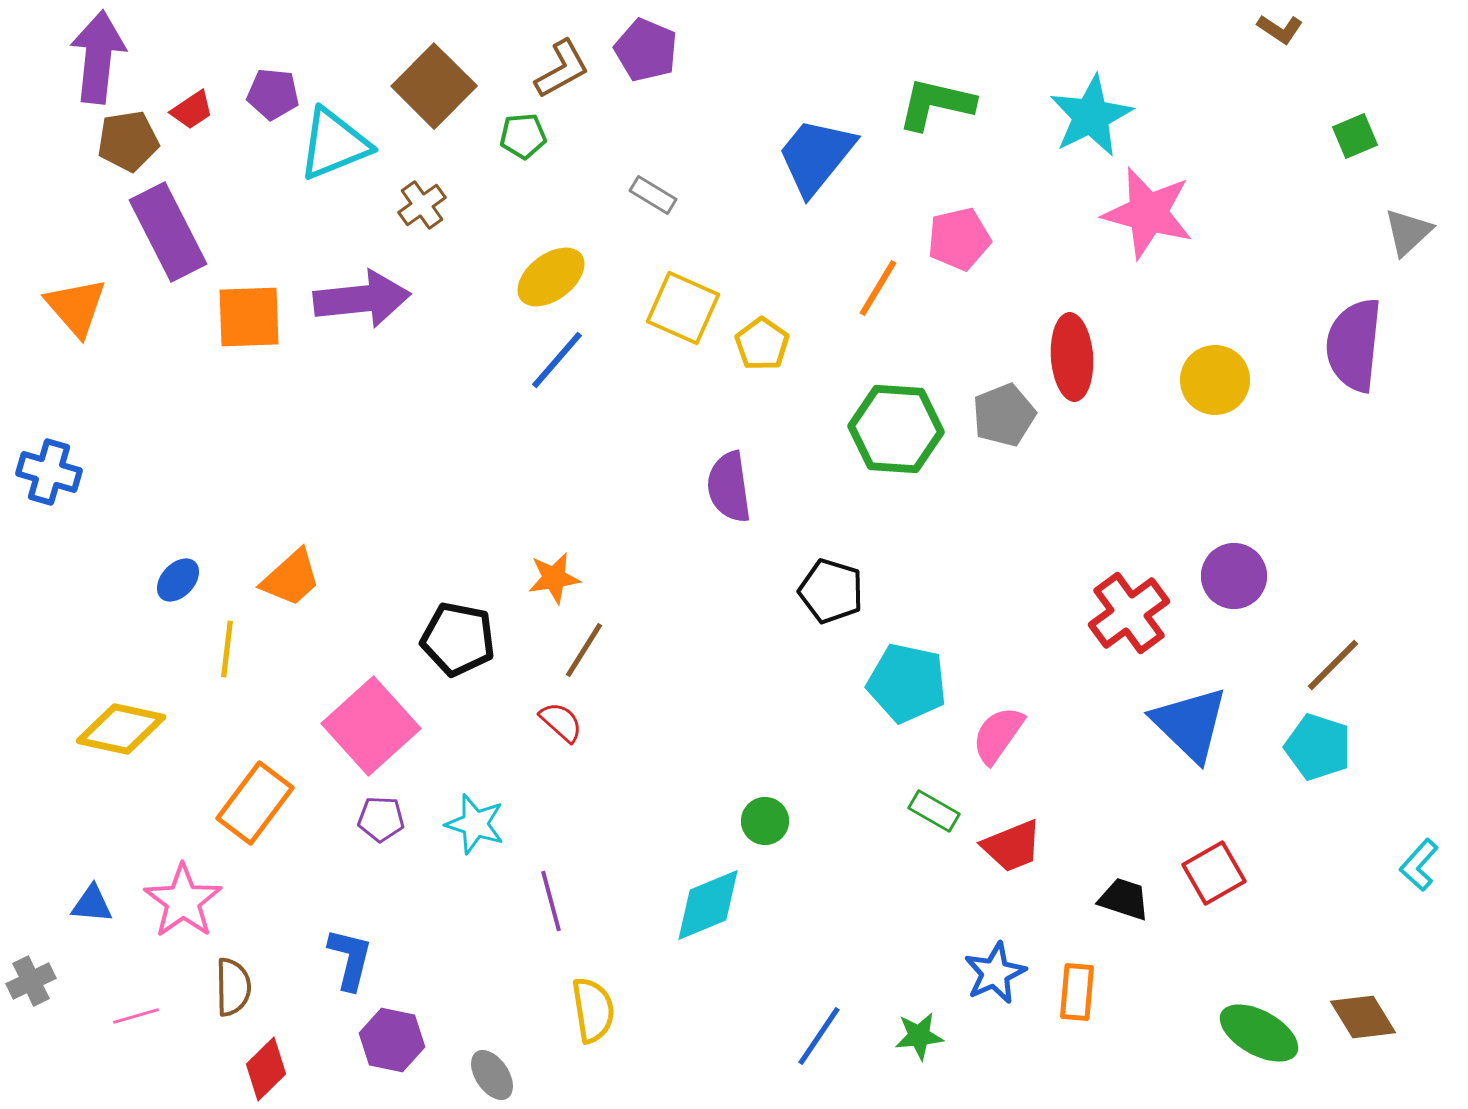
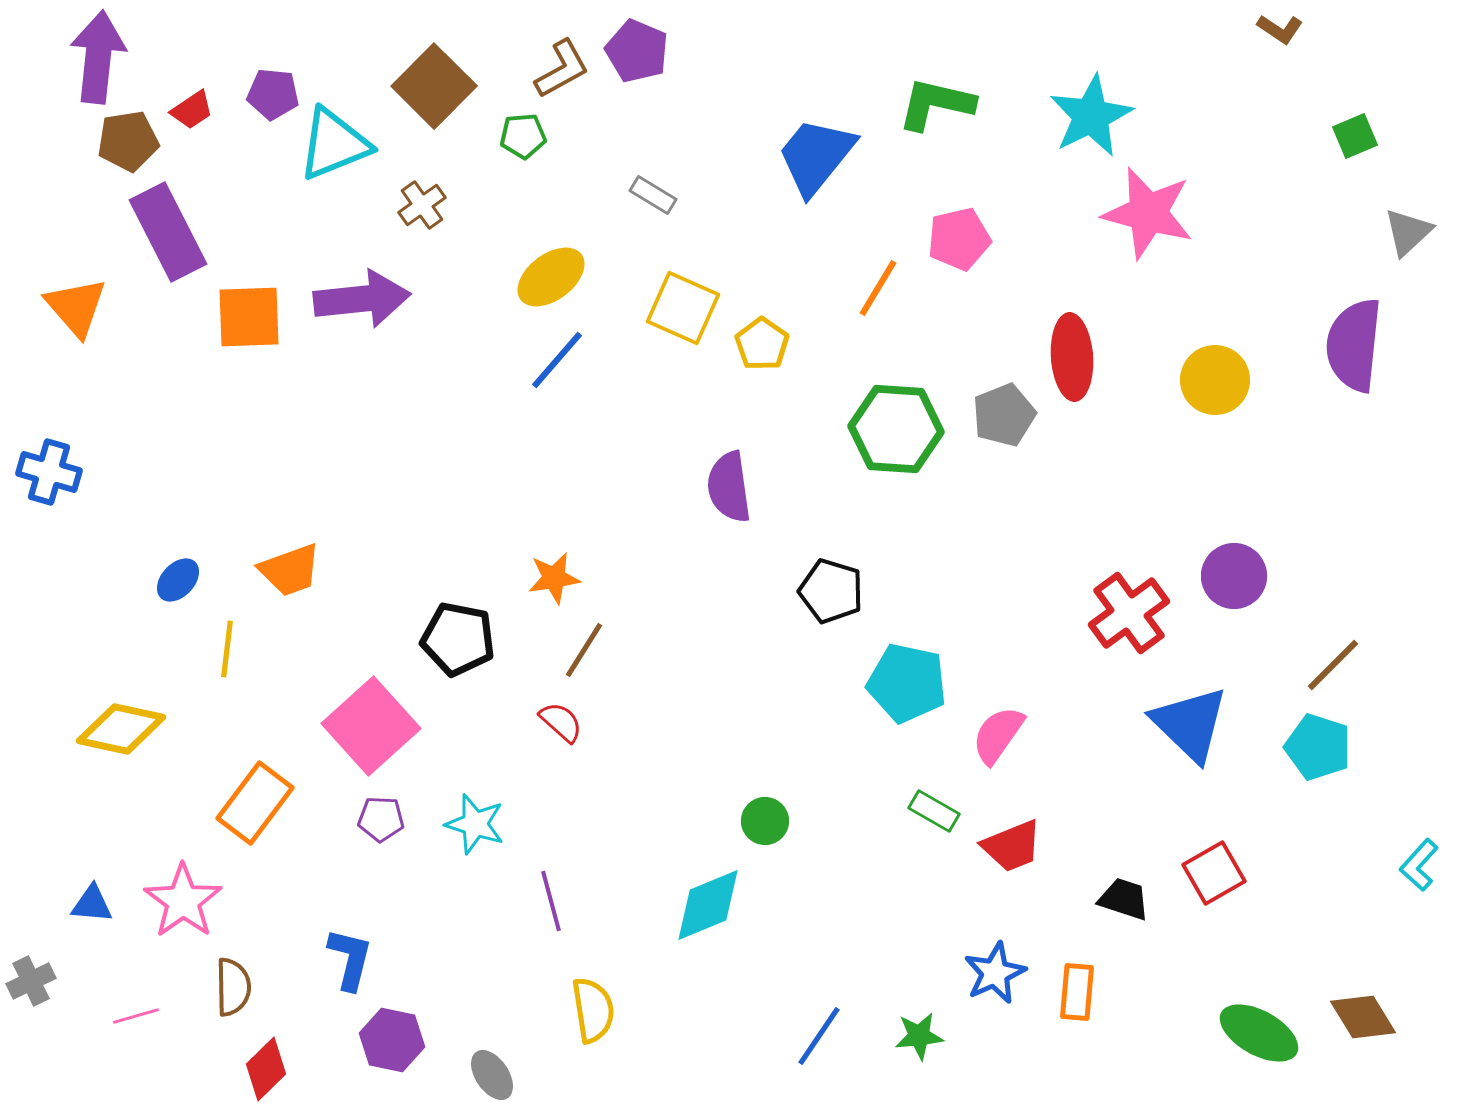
purple pentagon at (646, 50): moved 9 px left, 1 px down
orange trapezoid at (291, 578): moved 1 px left, 8 px up; rotated 22 degrees clockwise
